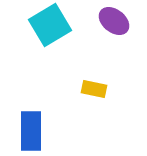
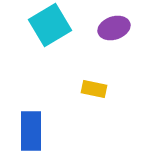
purple ellipse: moved 7 px down; rotated 56 degrees counterclockwise
